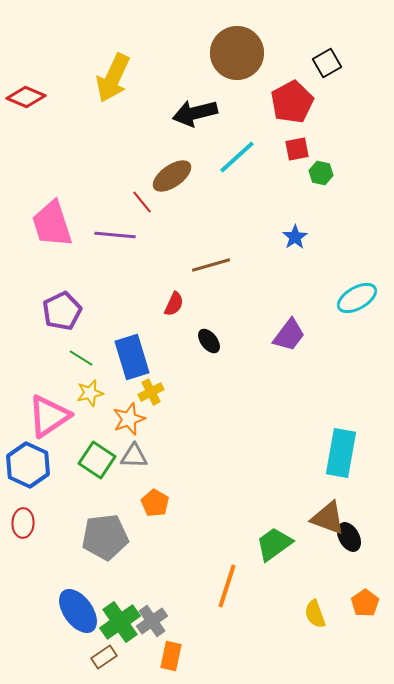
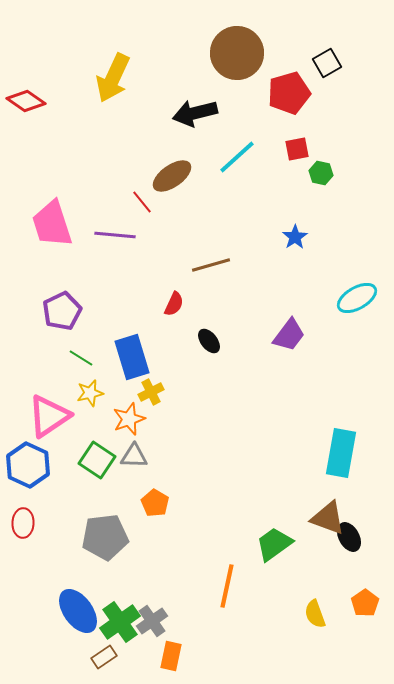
red diamond at (26, 97): moved 4 px down; rotated 12 degrees clockwise
red pentagon at (292, 102): moved 3 px left, 9 px up; rotated 12 degrees clockwise
orange line at (227, 586): rotated 6 degrees counterclockwise
